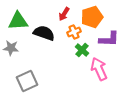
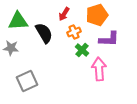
orange pentagon: moved 5 px right, 2 px up
black semicircle: rotated 40 degrees clockwise
pink arrow: rotated 20 degrees clockwise
